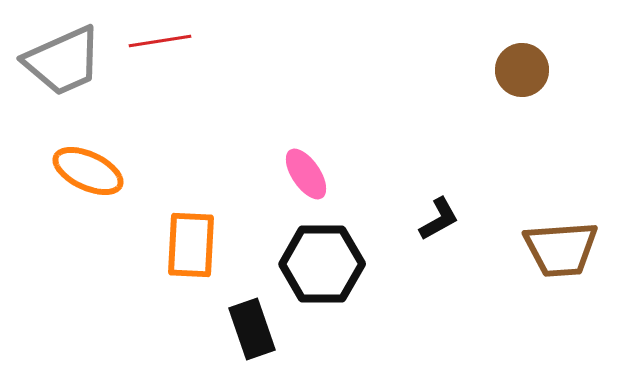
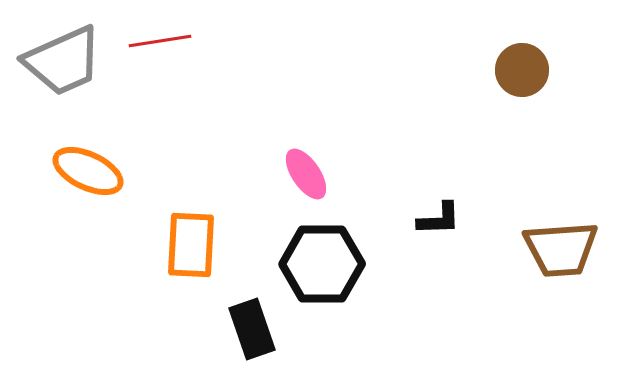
black L-shape: rotated 27 degrees clockwise
